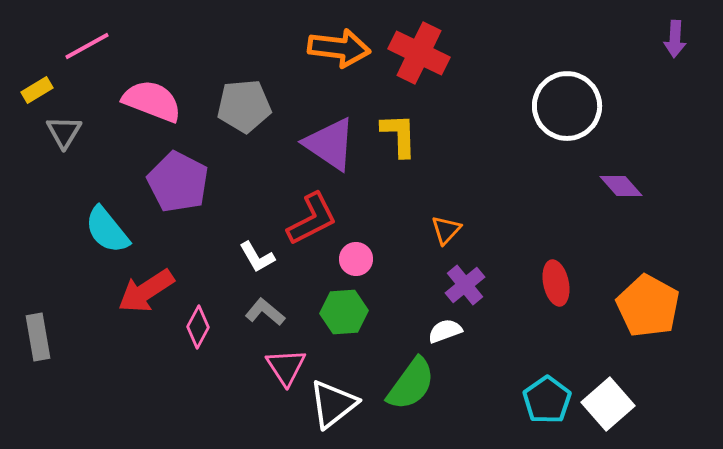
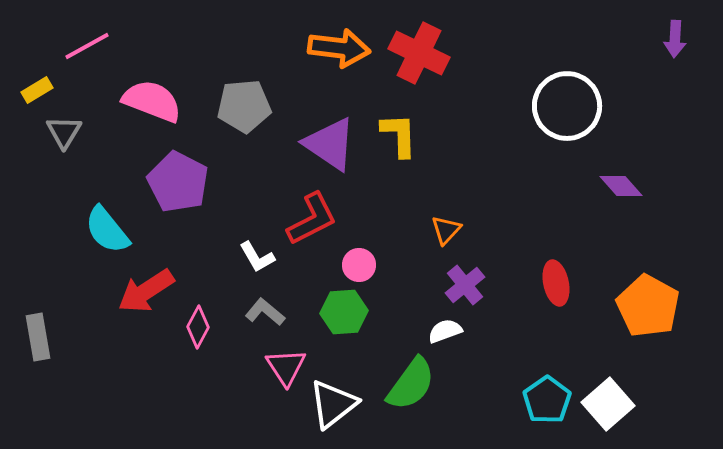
pink circle: moved 3 px right, 6 px down
